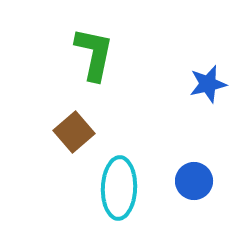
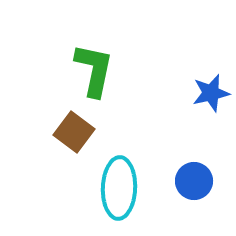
green L-shape: moved 16 px down
blue star: moved 3 px right, 9 px down
brown square: rotated 12 degrees counterclockwise
